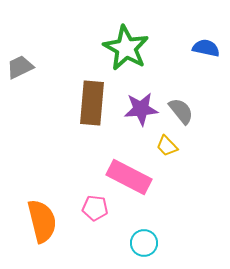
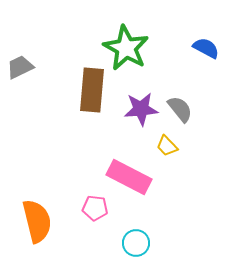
blue semicircle: rotated 16 degrees clockwise
brown rectangle: moved 13 px up
gray semicircle: moved 1 px left, 2 px up
orange semicircle: moved 5 px left
cyan circle: moved 8 px left
